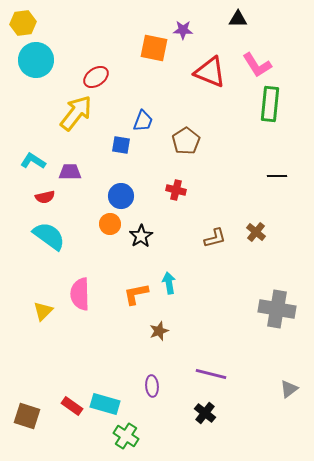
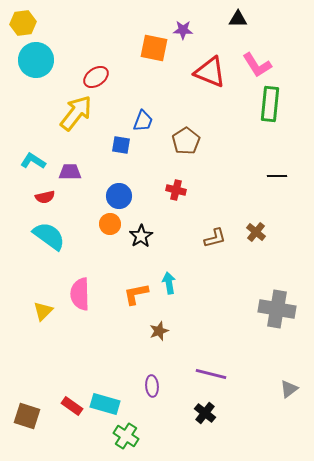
blue circle: moved 2 px left
